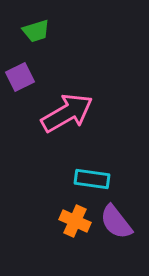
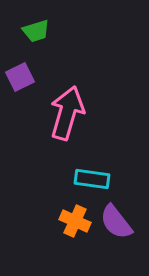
pink arrow: rotated 44 degrees counterclockwise
